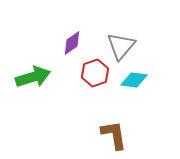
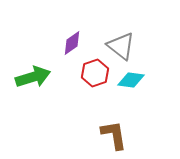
gray triangle: rotated 32 degrees counterclockwise
cyan diamond: moved 3 px left
